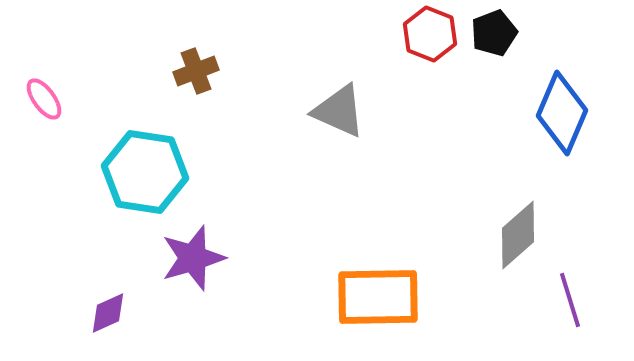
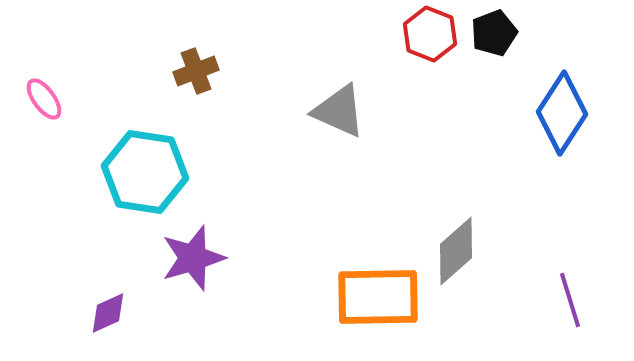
blue diamond: rotated 10 degrees clockwise
gray diamond: moved 62 px left, 16 px down
